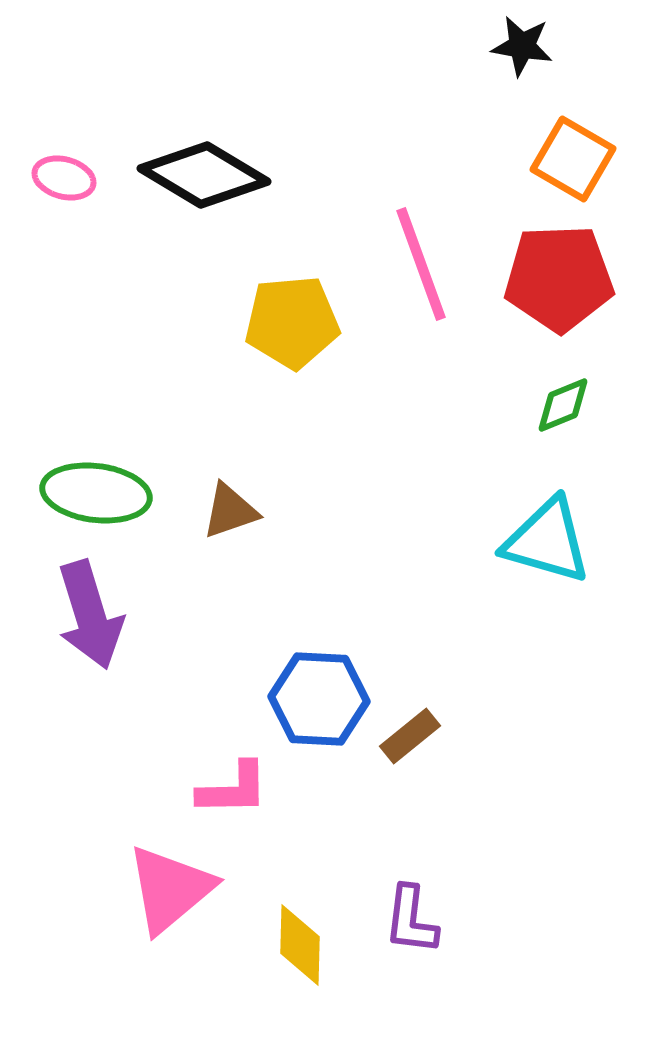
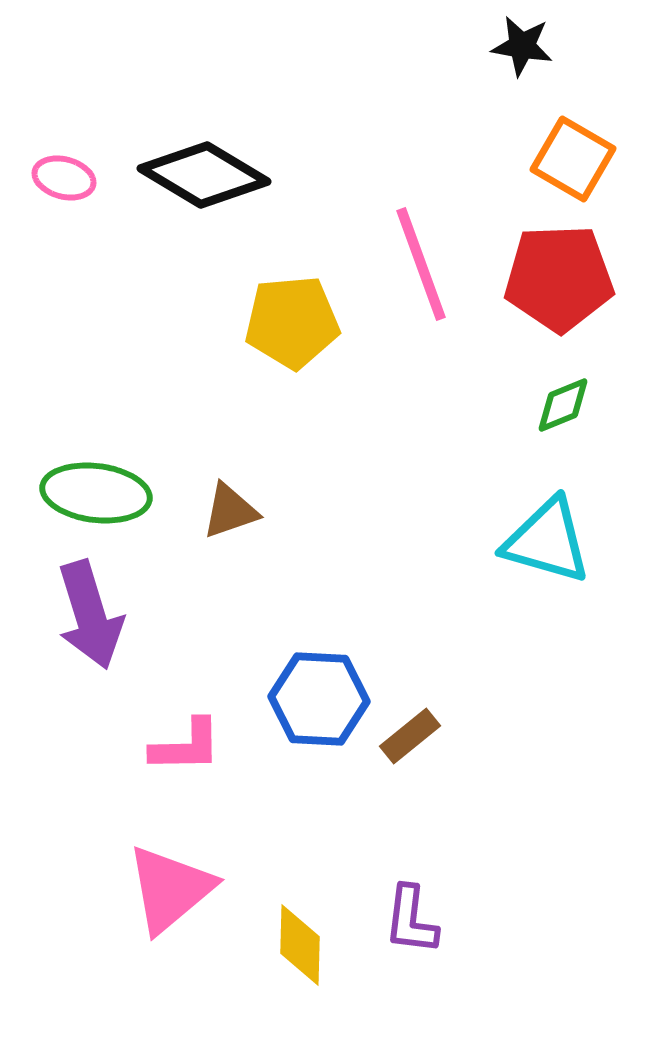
pink L-shape: moved 47 px left, 43 px up
